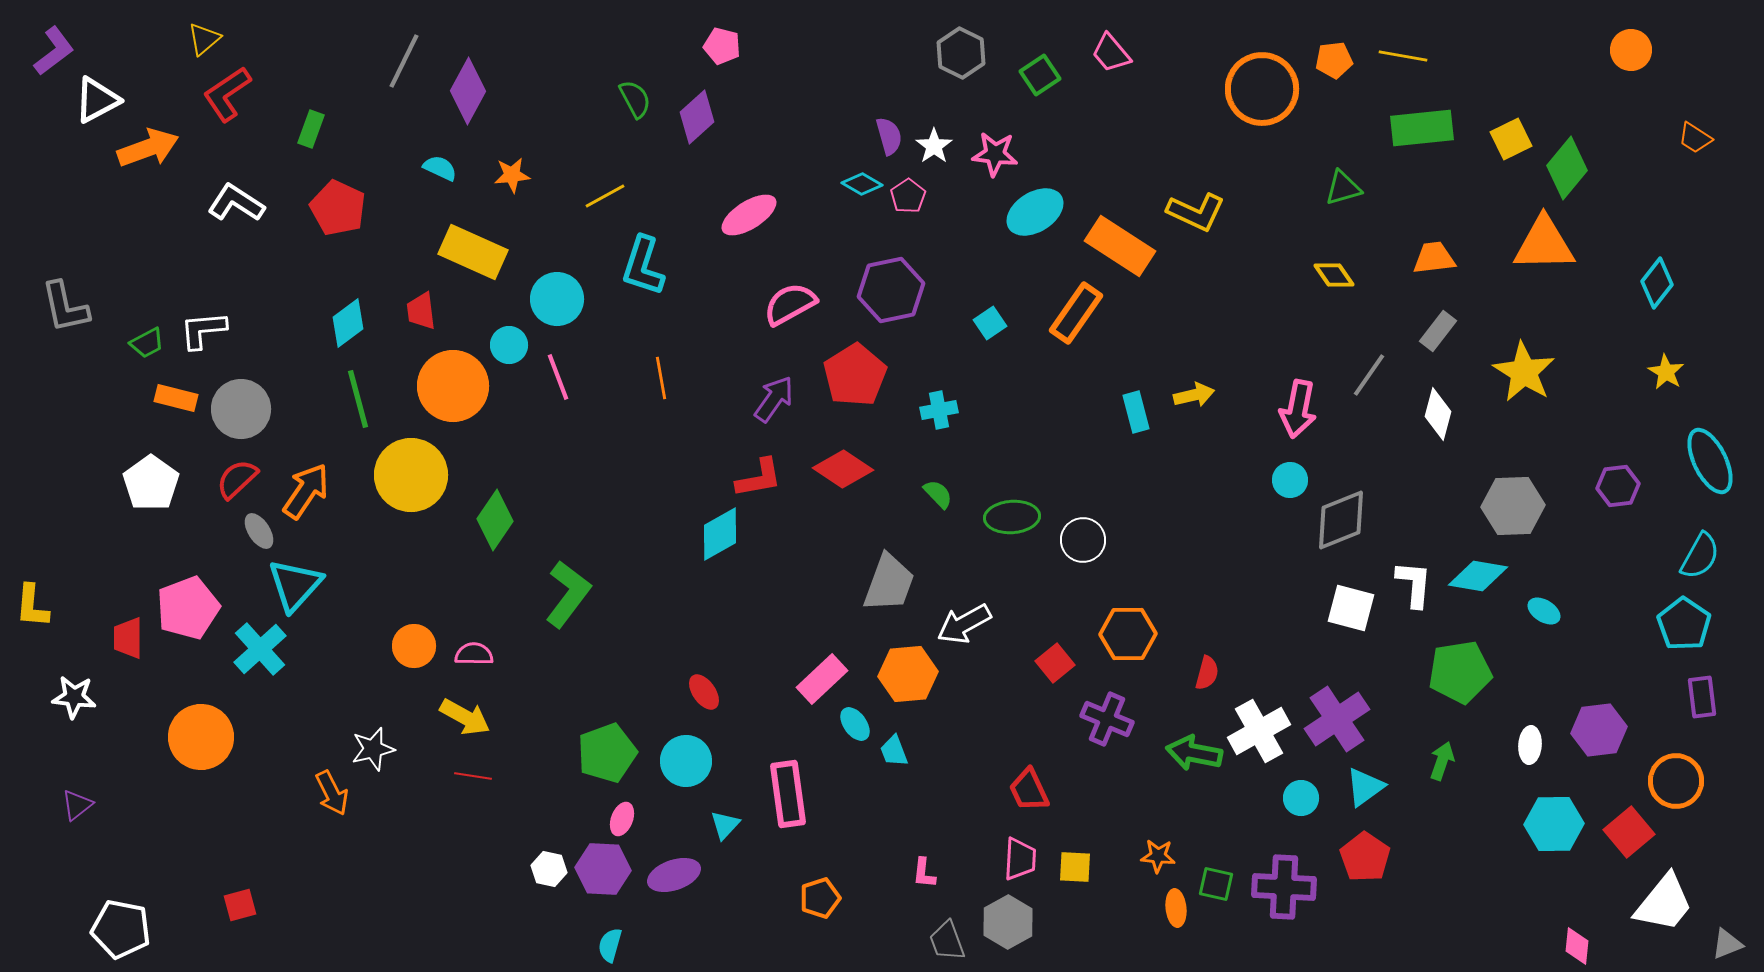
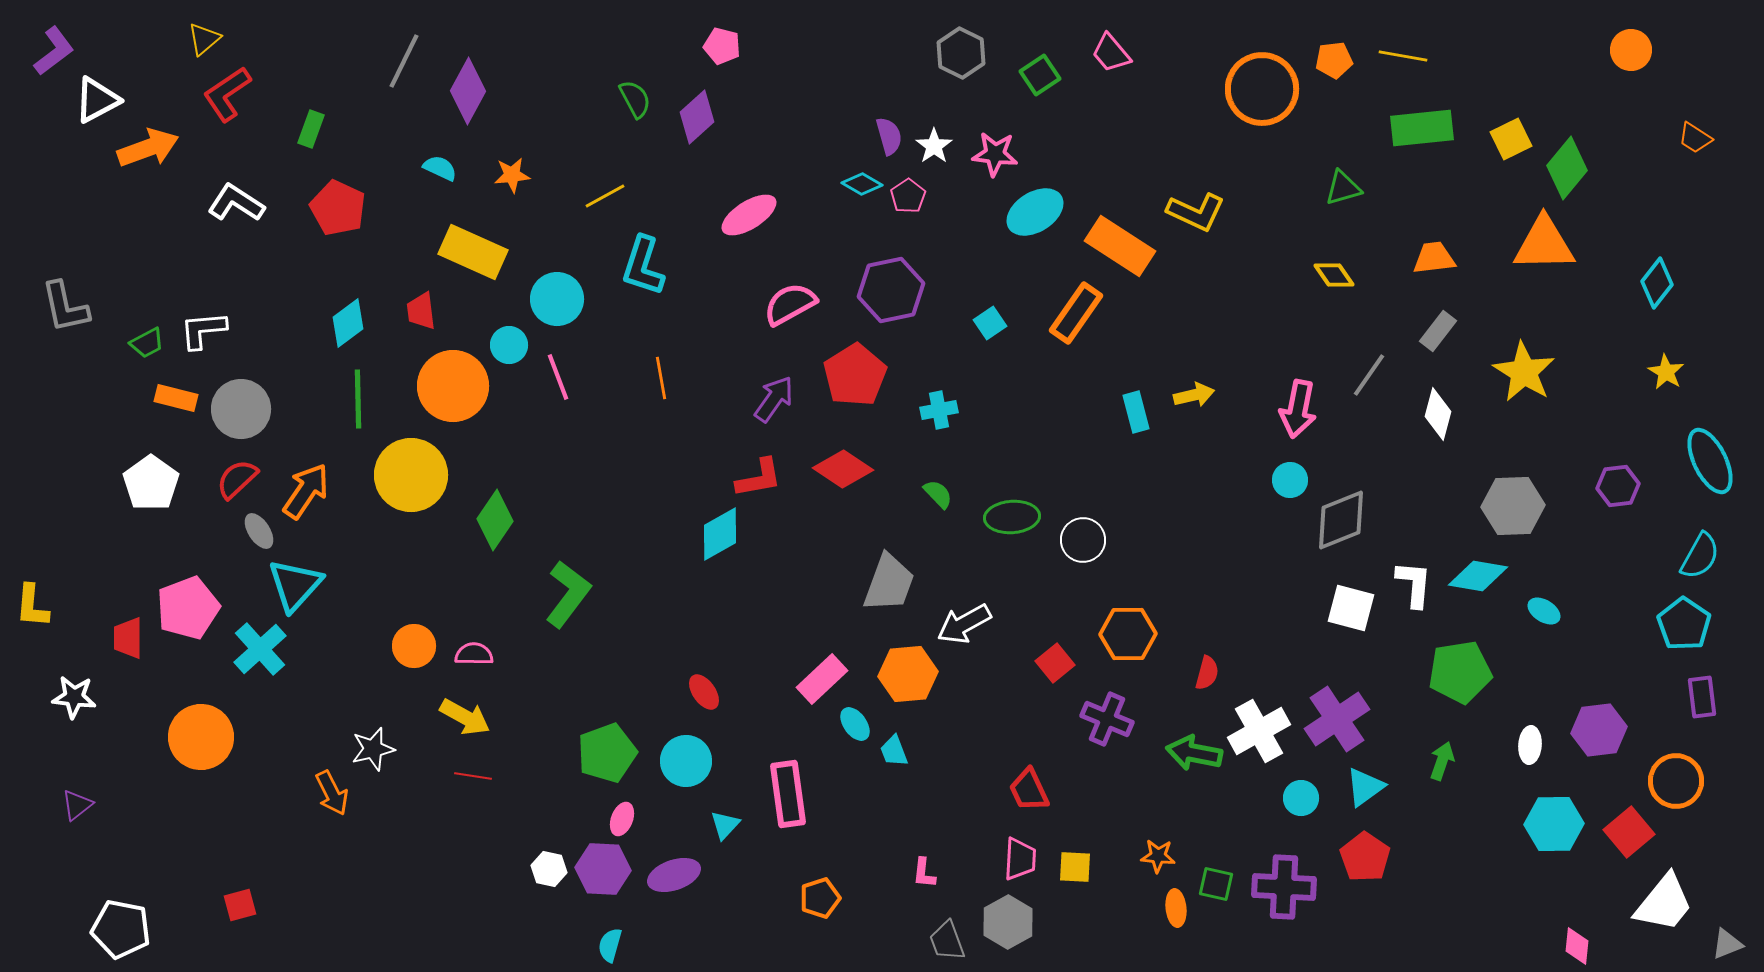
green line at (358, 399): rotated 14 degrees clockwise
